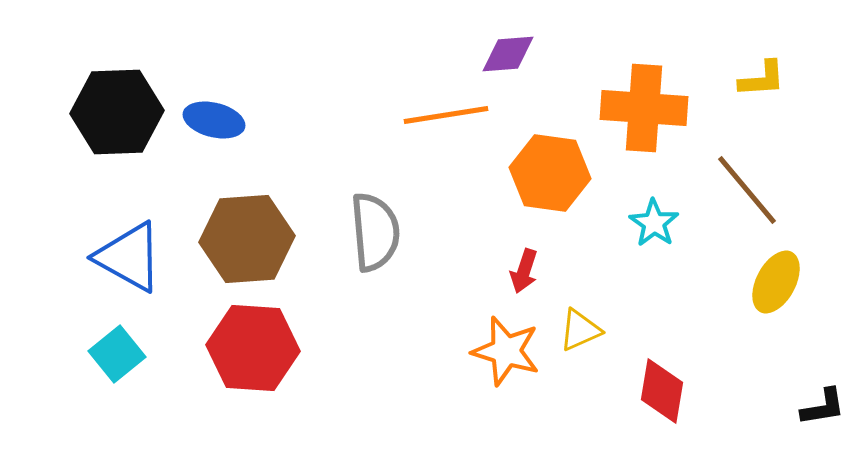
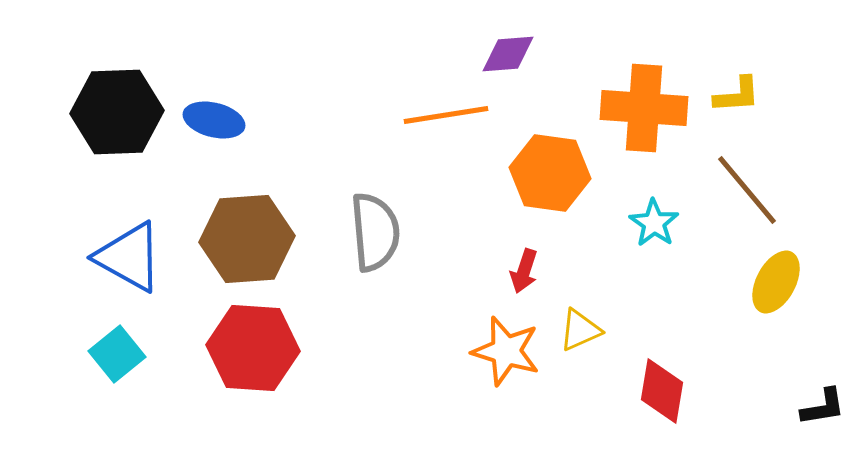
yellow L-shape: moved 25 px left, 16 px down
